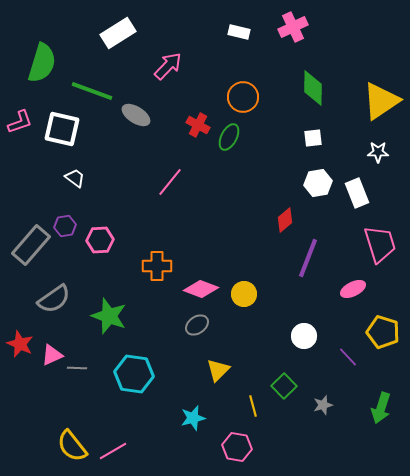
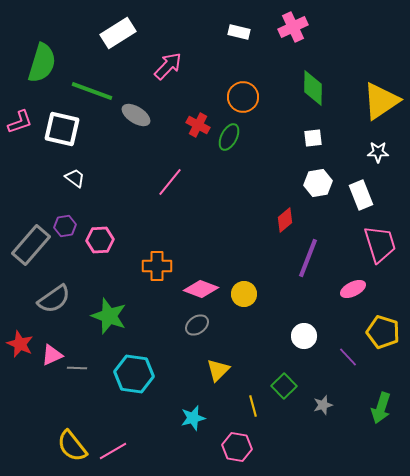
white rectangle at (357, 193): moved 4 px right, 2 px down
